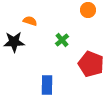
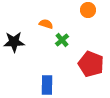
orange semicircle: moved 16 px right, 3 px down
